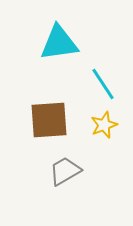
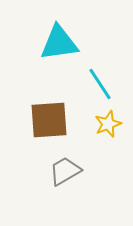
cyan line: moved 3 px left
yellow star: moved 4 px right, 1 px up
